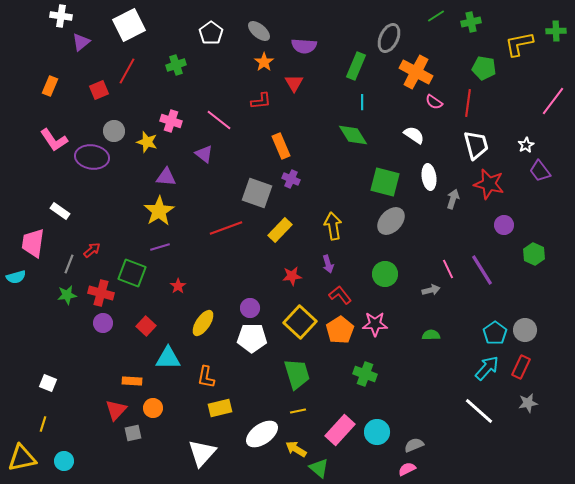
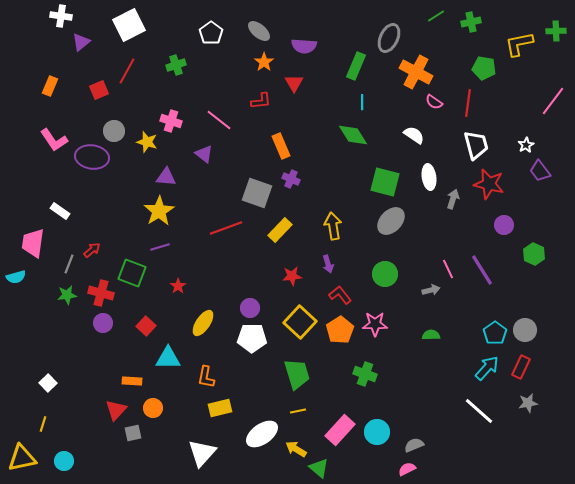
white square at (48, 383): rotated 24 degrees clockwise
